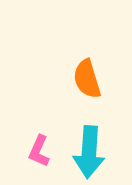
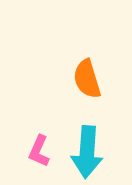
cyan arrow: moved 2 px left
